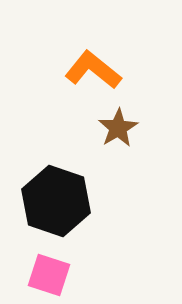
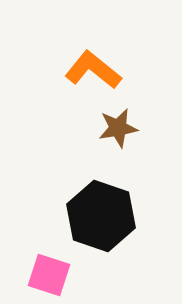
brown star: rotated 21 degrees clockwise
black hexagon: moved 45 px right, 15 px down
